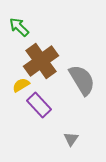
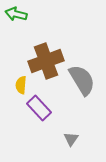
green arrow: moved 3 px left, 13 px up; rotated 30 degrees counterclockwise
brown cross: moved 5 px right; rotated 16 degrees clockwise
yellow semicircle: rotated 54 degrees counterclockwise
purple rectangle: moved 3 px down
